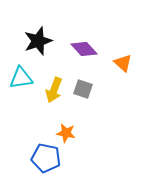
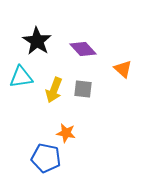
black star: moved 1 px left; rotated 20 degrees counterclockwise
purple diamond: moved 1 px left
orange triangle: moved 6 px down
cyan triangle: moved 1 px up
gray square: rotated 12 degrees counterclockwise
